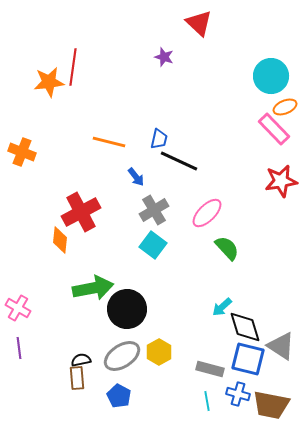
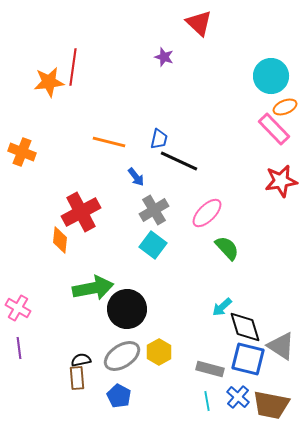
blue cross: moved 3 px down; rotated 25 degrees clockwise
